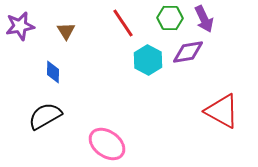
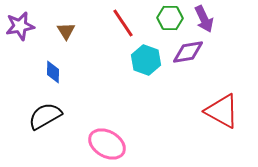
cyan hexagon: moved 2 px left; rotated 8 degrees counterclockwise
pink ellipse: rotated 6 degrees counterclockwise
